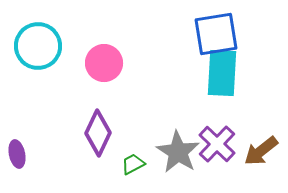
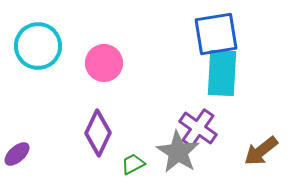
purple cross: moved 19 px left, 16 px up; rotated 9 degrees counterclockwise
purple ellipse: rotated 60 degrees clockwise
